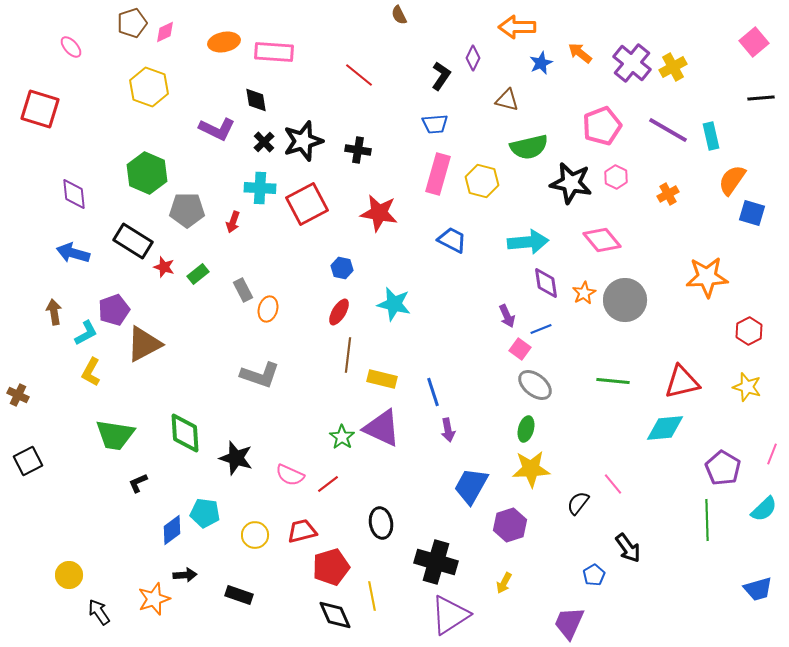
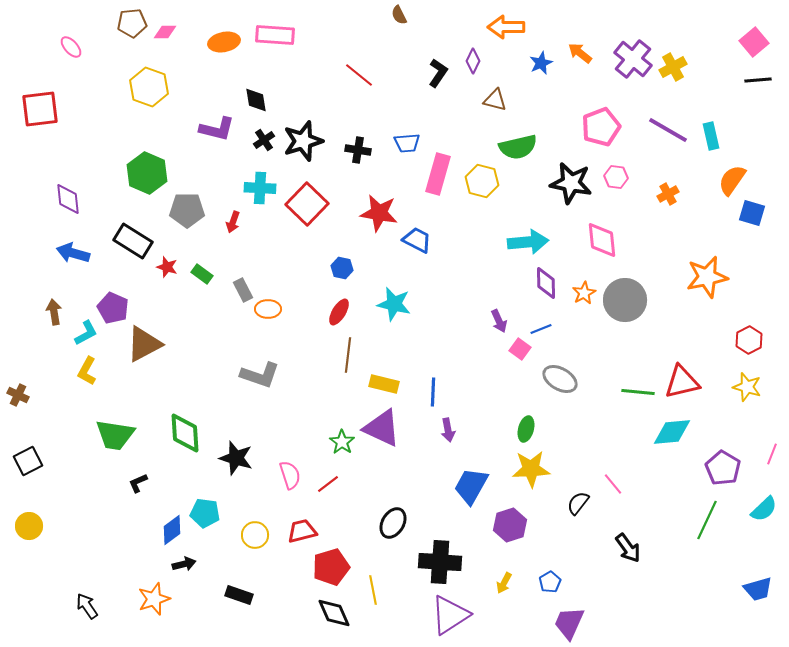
brown pentagon at (132, 23): rotated 12 degrees clockwise
orange arrow at (517, 27): moved 11 px left
pink diamond at (165, 32): rotated 25 degrees clockwise
pink rectangle at (274, 52): moved 1 px right, 17 px up
purple diamond at (473, 58): moved 3 px down
purple cross at (632, 63): moved 1 px right, 4 px up
black L-shape at (441, 76): moved 3 px left, 3 px up
black line at (761, 98): moved 3 px left, 18 px up
brown triangle at (507, 100): moved 12 px left
red square at (40, 109): rotated 24 degrees counterclockwise
blue trapezoid at (435, 124): moved 28 px left, 19 px down
pink pentagon at (602, 126): moved 1 px left, 1 px down
purple L-shape at (217, 129): rotated 12 degrees counterclockwise
black cross at (264, 142): moved 2 px up; rotated 10 degrees clockwise
green semicircle at (529, 147): moved 11 px left
pink hexagon at (616, 177): rotated 20 degrees counterclockwise
purple diamond at (74, 194): moved 6 px left, 5 px down
red square at (307, 204): rotated 18 degrees counterclockwise
blue trapezoid at (452, 240): moved 35 px left
pink diamond at (602, 240): rotated 33 degrees clockwise
red star at (164, 267): moved 3 px right
green rectangle at (198, 274): moved 4 px right; rotated 75 degrees clockwise
orange star at (707, 277): rotated 9 degrees counterclockwise
purple diamond at (546, 283): rotated 8 degrees clockwise
orange ellipse at (268, 309): rotated 75 degrees clockwise
purple pentagon at (114, 310): moved 1 px left, 2 px up; rotated 28 degrees counterclockwise
purple arrow at (507, 316): moved 8 px left, 5 px down
red hexagon at (749, 331): moved 9 px down
yellow L-shape at (91, 372): moved 4 px left, 1 px up
yellow rectangle at (382, 379): moved 2 px right, 5 px down
green line at (613, 381): moved 25 px right, 11 px down
gray ellipse at (535, 385): moved 25 px right, 6 px up; rotated 8 degrees counterclockwise
blue line at (433, 392): rotated 20 degrees clockwise
cyan diamond at (665, 428): moved 7 px right, 4 px down
green star at (342, 437): moved 5 px down
pink semicircle at (290, 475): rotated 132 degrees counterclockwise
green line at (707, 520): rotated 27 degrees clockwise
black ellipse at (381, 523): moved 12 px right; rotated 40 degrees clockwise
black cross at (436, 562): moved 4 px right; rotated 12 degrees counterclockwise
yellow circle at (69, 575): moved 40 px left, 49 px up
black arrow at (185, 575): moved 1 px left, 11 px up; rotated 10 degrees counterclockwise
blue pentagon at (594, 575): moved 44 px left, 7 px down
yellow line at (372, 596): moved 1 px right, 6 px up
black arrow at (99, 612): moved 12 px left, 6 px up
black diamond at (335, 615): moved 1 px left, 2 px up
